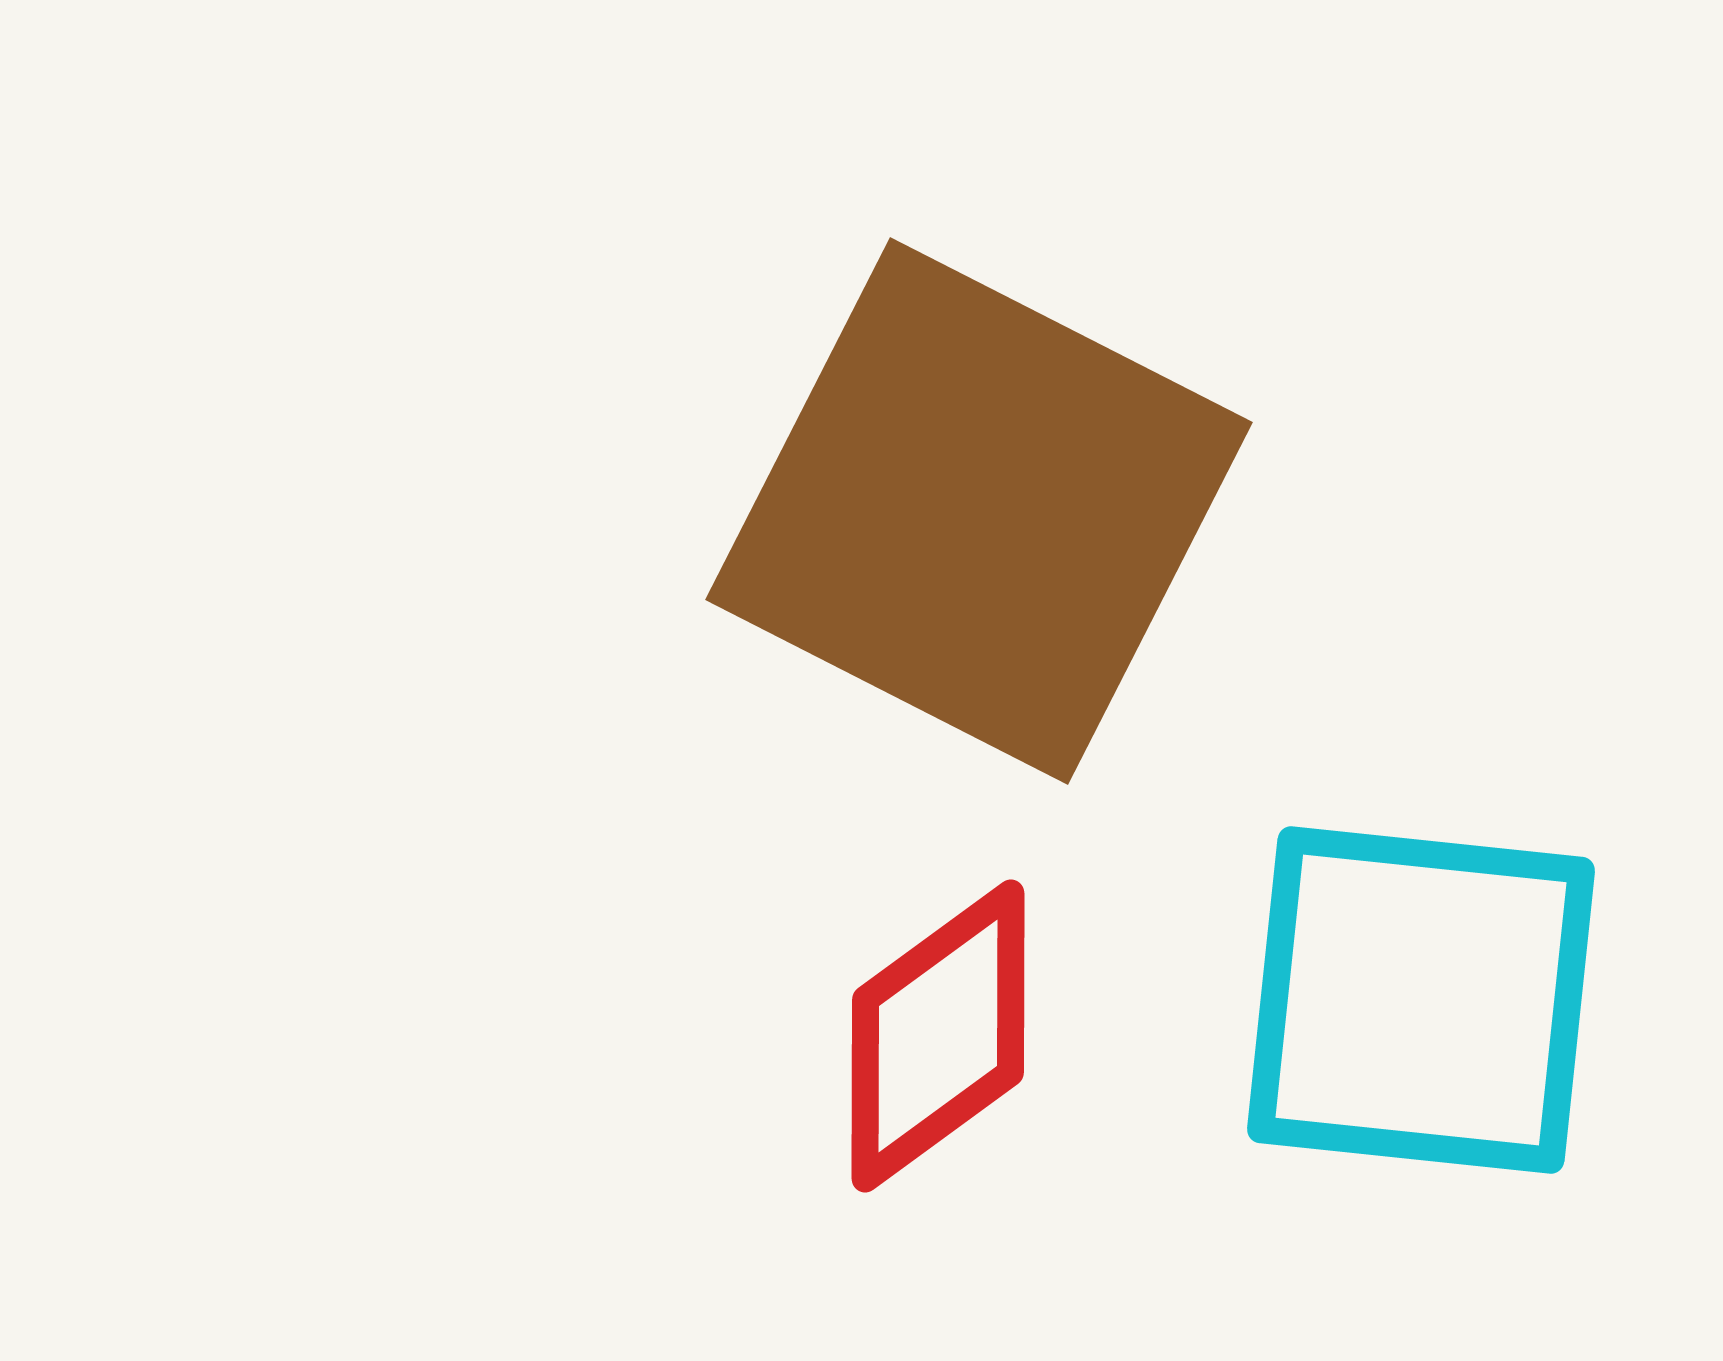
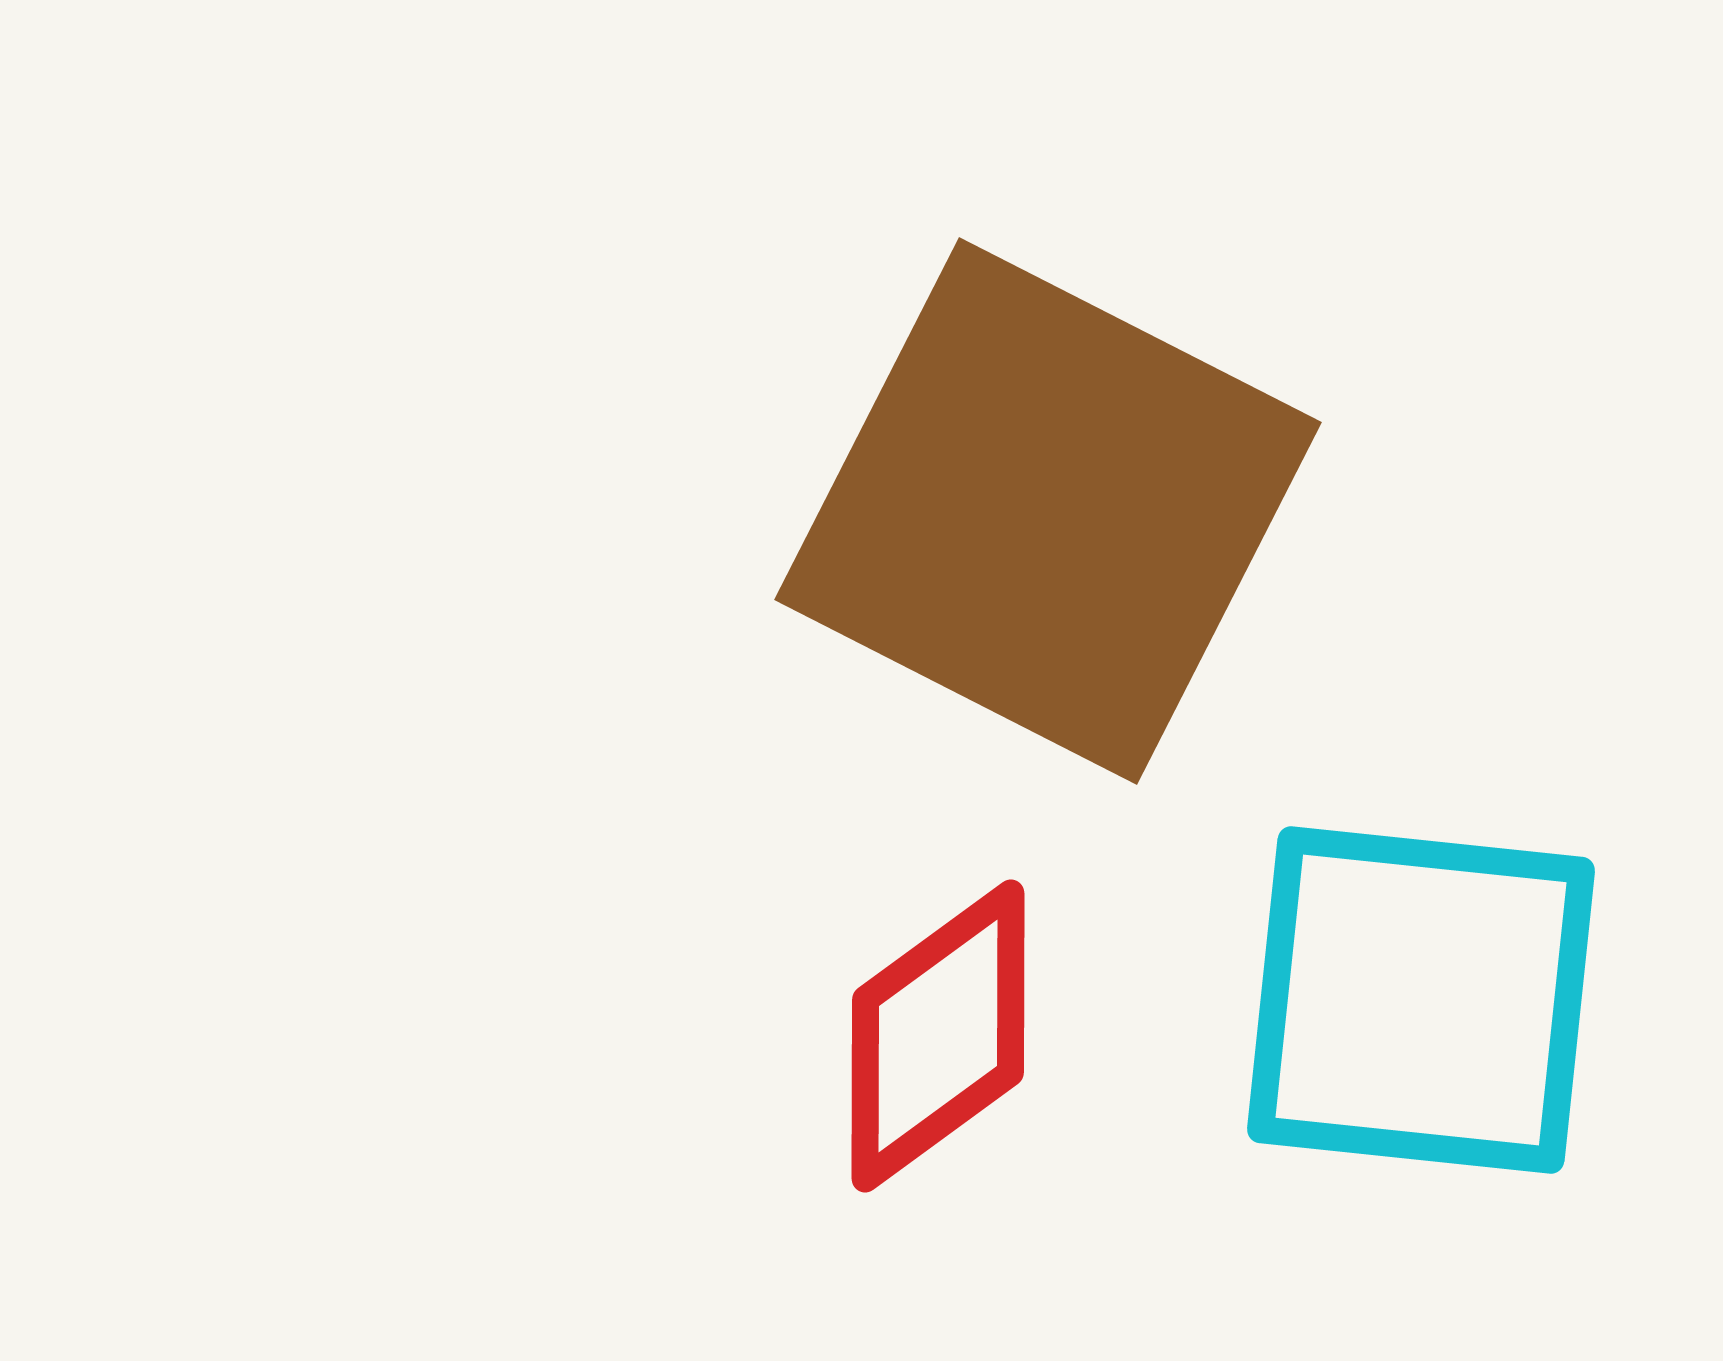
brown square: moved 69 px right
